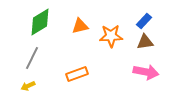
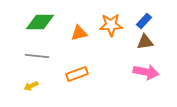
green diamond: rotated 32 degrees clockwise
orange triangle: moved 1 px left, 7 px down
orange star: moved 11 px up
gray line: moved 5 px right, 2 px up; rotated 70 degrees clockwise
yellow arrow: moved 3 px right
